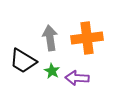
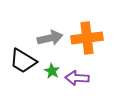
gray arrow: rotated 85 degrees clockwise
